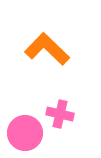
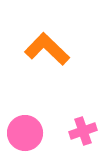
pink cross: moved 23 px right, 17 px down; rotated 32 degrees counterclockwise
